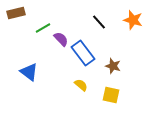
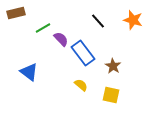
black line: moved 1 px left, 1 px up
brown star: rotated 14 degrees clockwise
